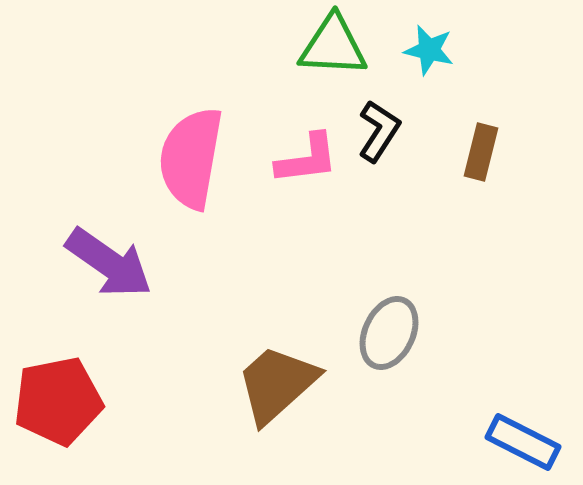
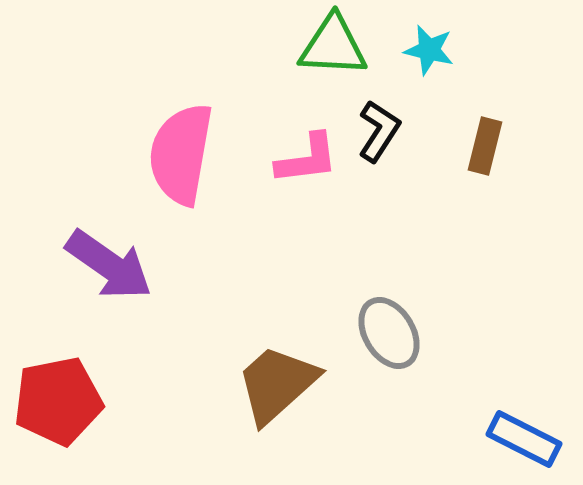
brown rectangle: moved 4 px right, 6 px up
pink semicircle: moved 10 px left, 4 px up
purple arrow: moved 2 px down
gray ellipse: rotated 56 degrees counterclockwise
blue rectangle: moved 1 px right, 3 px up
